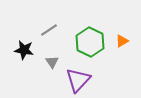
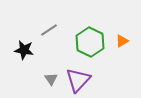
gray triangle: moved 1 px left, 17 px down
